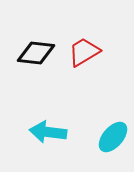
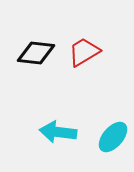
cyan arrow: moved 10 px right
